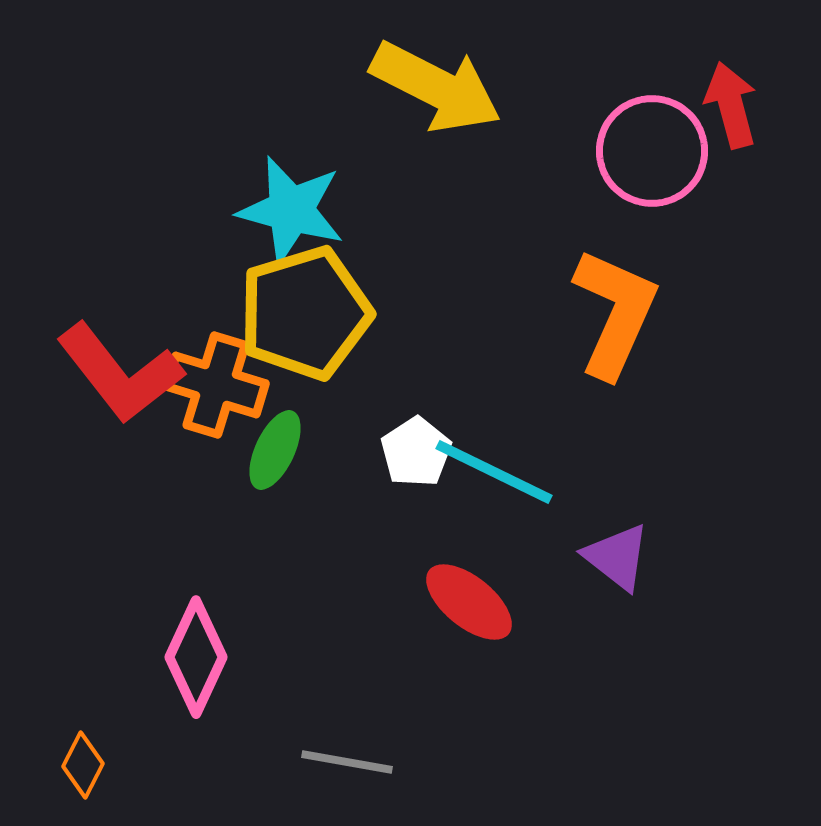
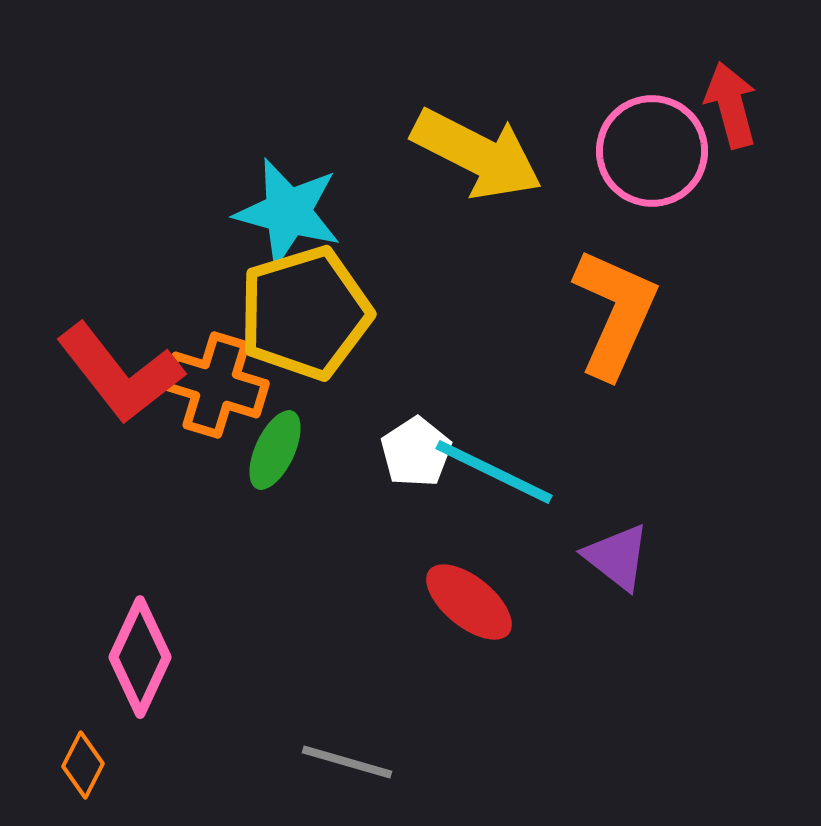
yellow arrow: moved 41 px right, 67 px down
cyan star: moved 3 px left, 2 px down
pink diamond: moved 56 px left
gray line: rotated 6 degrees clockwise
